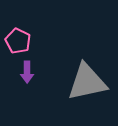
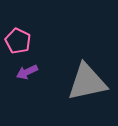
purple arrow: rotated 65 degrees clockwise
